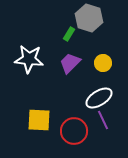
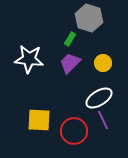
green rectangle: moved 1 px right, 5 px down
